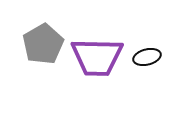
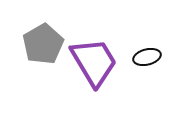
purple trapezoid: moved 3 px left, 5 px down; rotated 122 degrees counterclockwise
